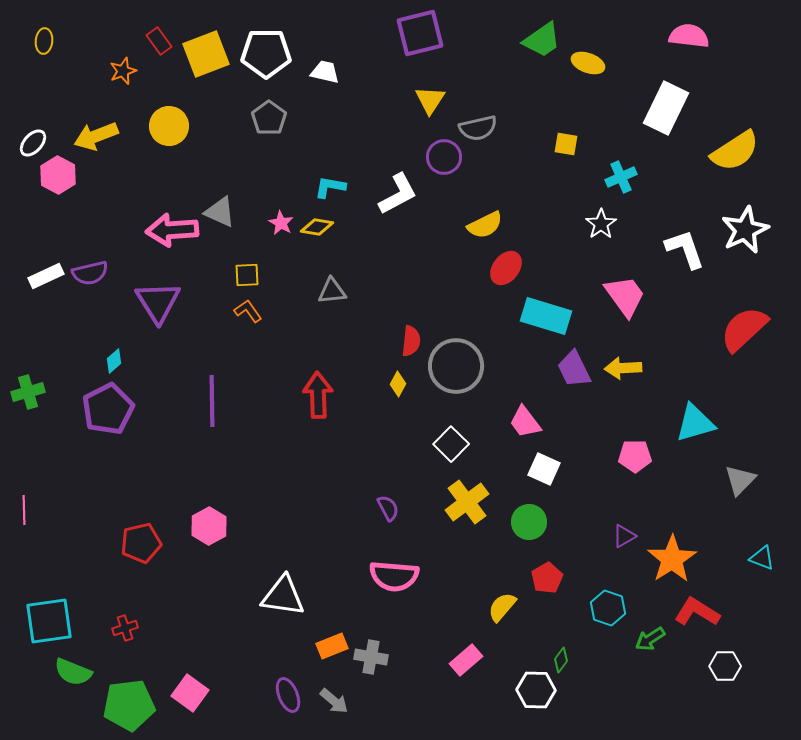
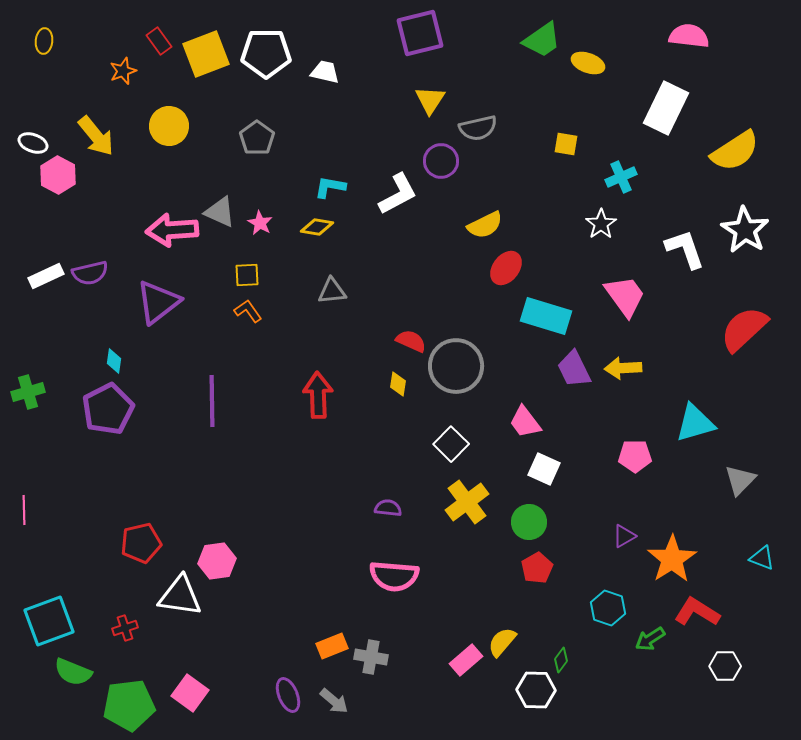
gray pentagon at (269, 118): moved 12 px left, 20 px down
yellow arrow at (96, 136): rotated 108 degrees counterclockwise
white ellipse at (33, 143): rotated 68 degrees clockwise
purple circle at (444, 157): moved 3 px left, 4 px down
pink star at (281, 223): moved 21 px left
white star at (745, 230): rotated 15 degrees counterclockwise
purple triangle at (158, 302): rotated 24 degrees clockwise
red semicircle at (411, 341): rotated 72 degrees counterclockwise
cyan diamond at (114, 361): rotated 40 degrees counterclockwise
yellow diamond at (398, 384): rotated 20 degrees counterclockwise
purple semicircle at (388, 508): rotated 56 degrees counterclockwise
pink hexagon at (209, 526): moved 8 px right, 35 px down; rotated 21 degrees clockwise
red pentagon at (547, 578): moved 10 px left, 10 px up
white triangle at (283, 596): moved 103 px left
yellow semicircle at (502, 607): moved 35 px down
cyan square at (49, 621): rotated 12 degrees counterclockwise
